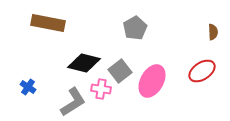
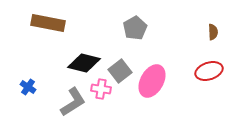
red ellipse: moved 7 px right; rotated 16 degrees clockwise
